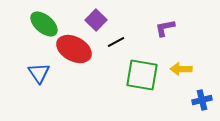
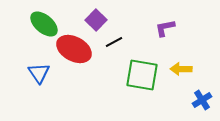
black line: moved 2 px left
blue cross: rotated 18 degrees counterclockwise
